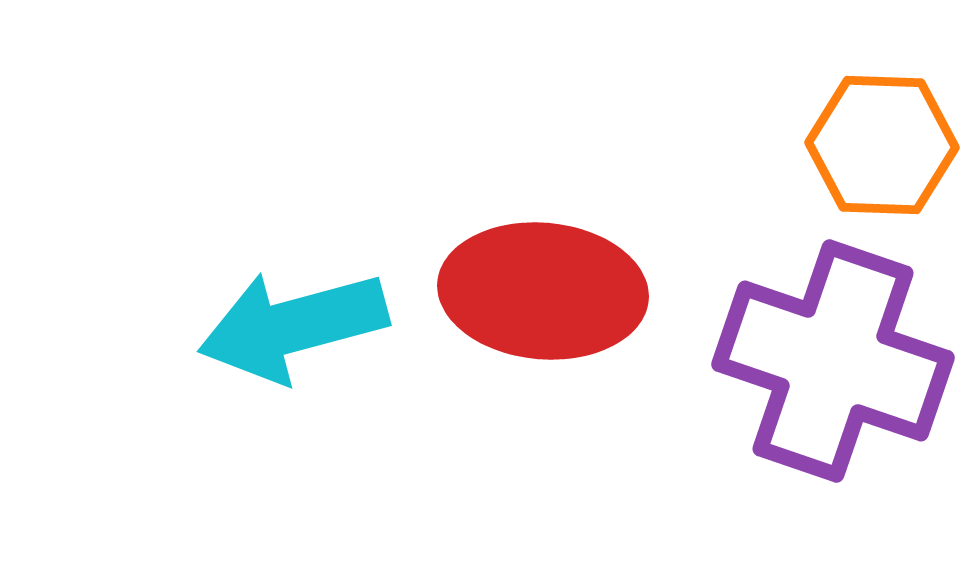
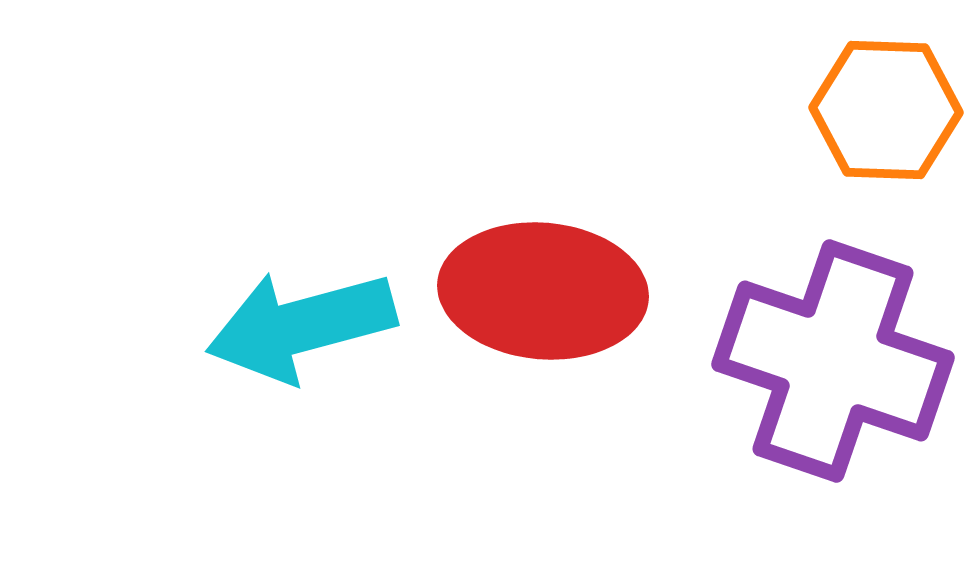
orange hexagon: moved 4 px right, 35 px up
cyan arrow: moved 8 px right
